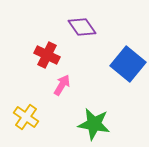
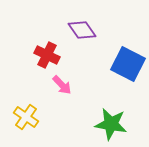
purple diamond: moved 3 px down
blue square: rotated 12 degrees counterclockwise
pink arrow: rotated 105 degrees clockwise
green star: moved 17 px right
